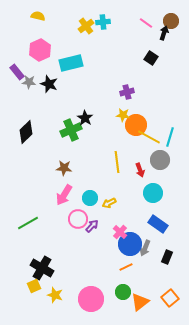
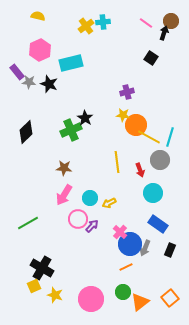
black rectangle at (167, 257): moved 3 px right, 7 px up
